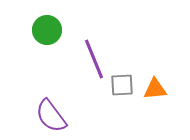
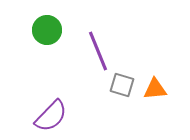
purple line: moved 4 px right, 8 px up
gray square: rotated 20 degrees clockwise
purple semicircle: rotated 99 degrees counterclockwise
